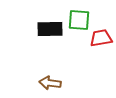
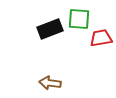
green square: moved 1 px up
black rectangle: rotated 20 degrees counterclockwise
